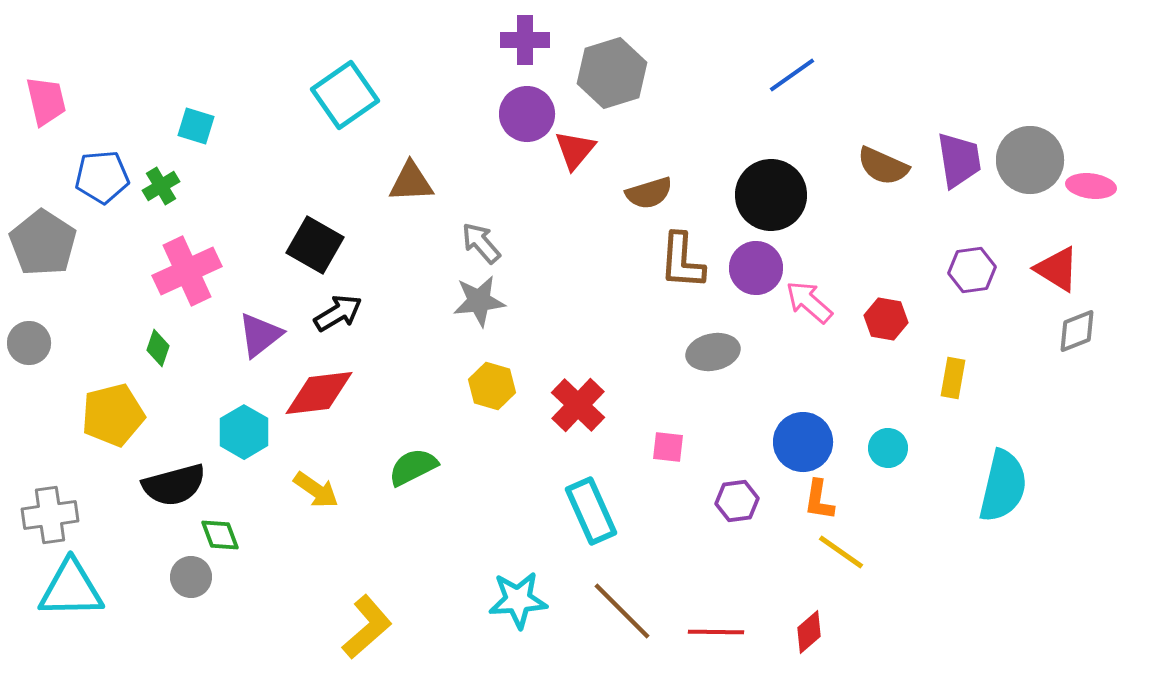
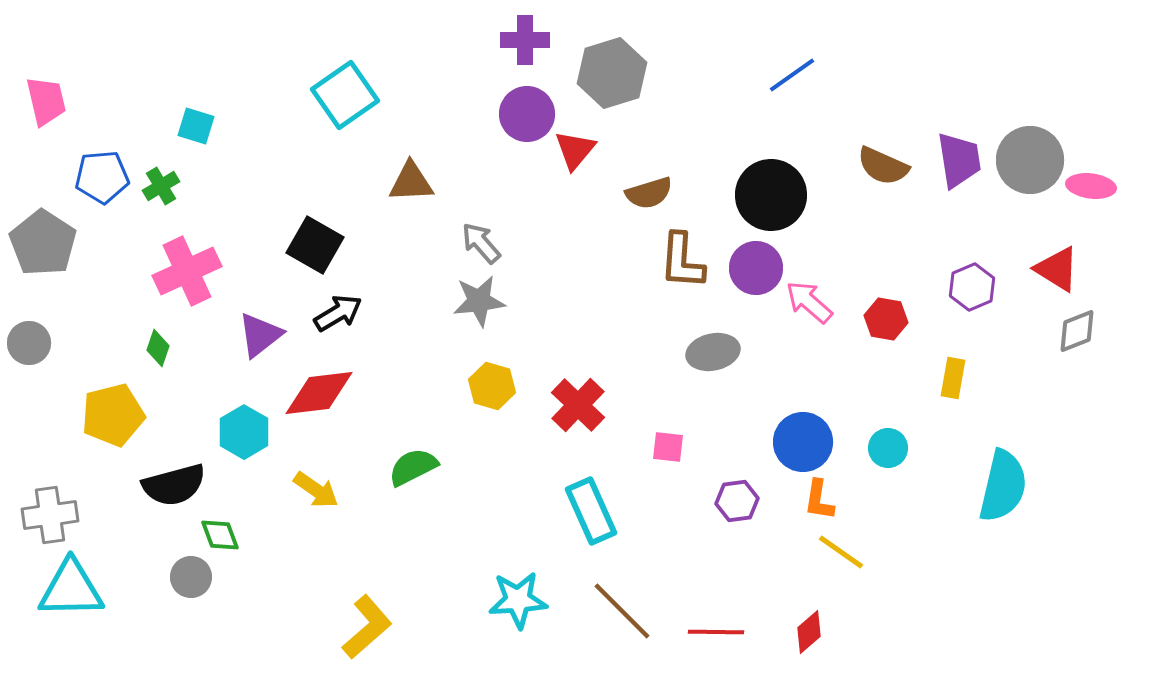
purple hexagon at (972, 270): moved 17 px down; rotated 15 degrees counterclockwise
